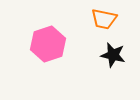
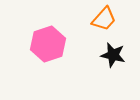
orange trapezoid: rotated 60 degrees counterclockwise
